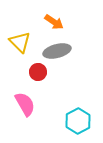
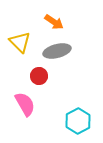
red circle: moved 1 px right, 4 px down
